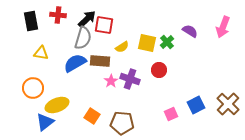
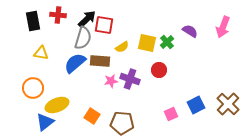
black rectangle: moved 2 px right
blue semicircle: rotated 10 degrees counterclockwise
pink star: rotated 24 degrees clockwise
